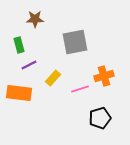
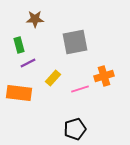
purple line: moved 1 px left, 2 px up
black pentagon: moved 25 px left, 11 px down
